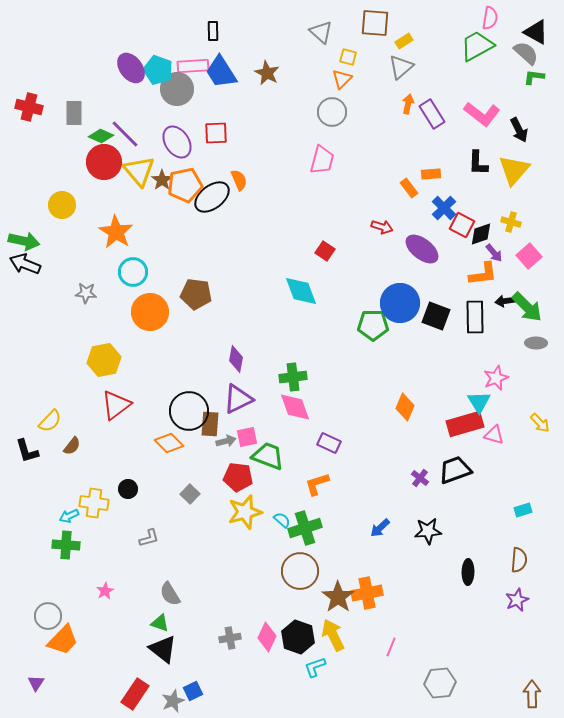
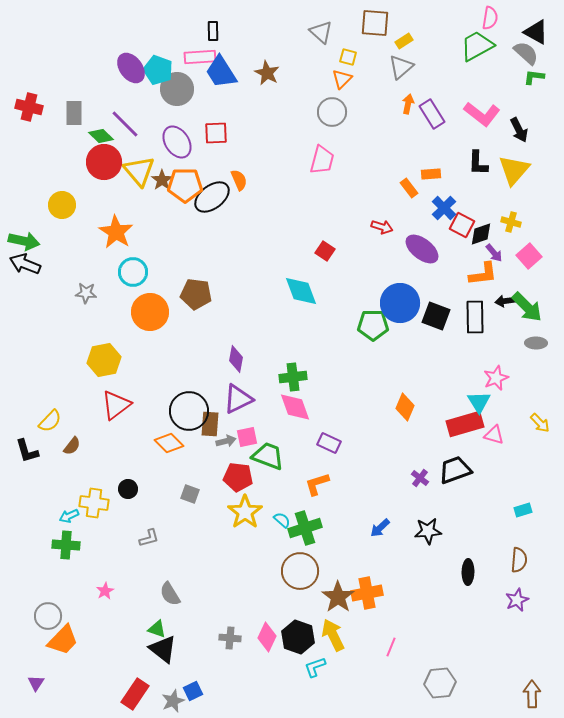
pink rectangle at (193, 66): moved 7 px right, 9 px up
purple line at (125, 134): moved 10 px up
green diamond at (101, 136): rotated 20 degrees clockwise
orange pentagon at (185, 185): rotated 12 degrees clockwise
gray square at (190, 494): rotated 24 degrees counterclockwise
yellow star at (245, 512): rotated 20 degrees counterclockwise
green triangle at (160, 623): moved 3 px left, 6 px down
gray cross at (230, 638): rotated 15 degrees clockwise
